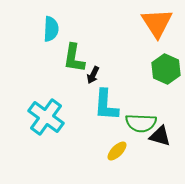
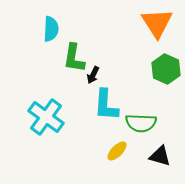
black triangle: moved 20 px down
